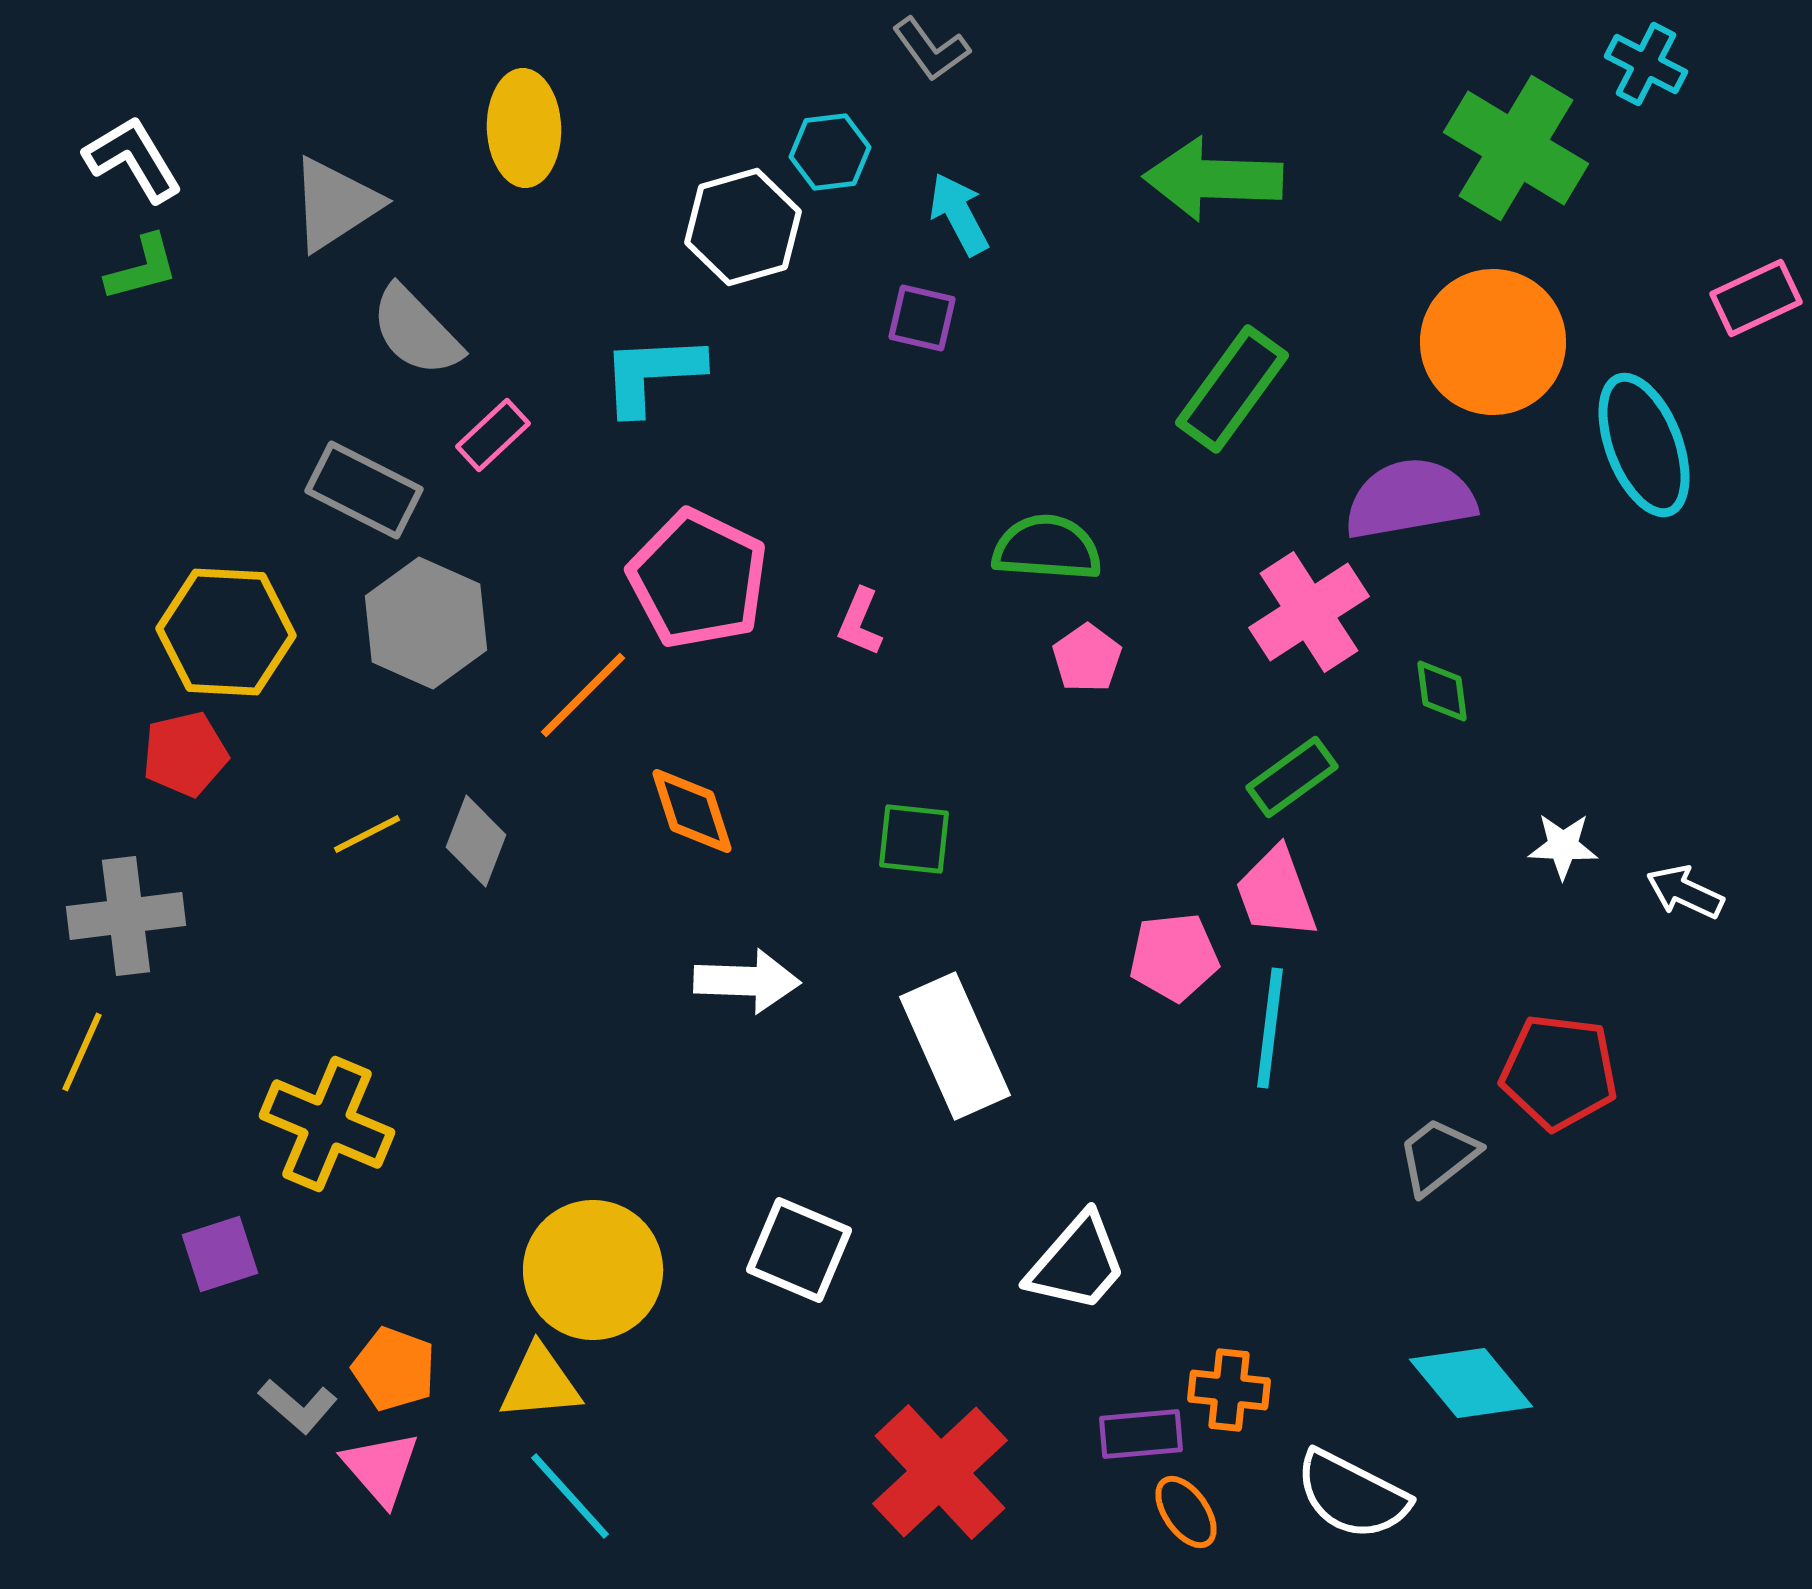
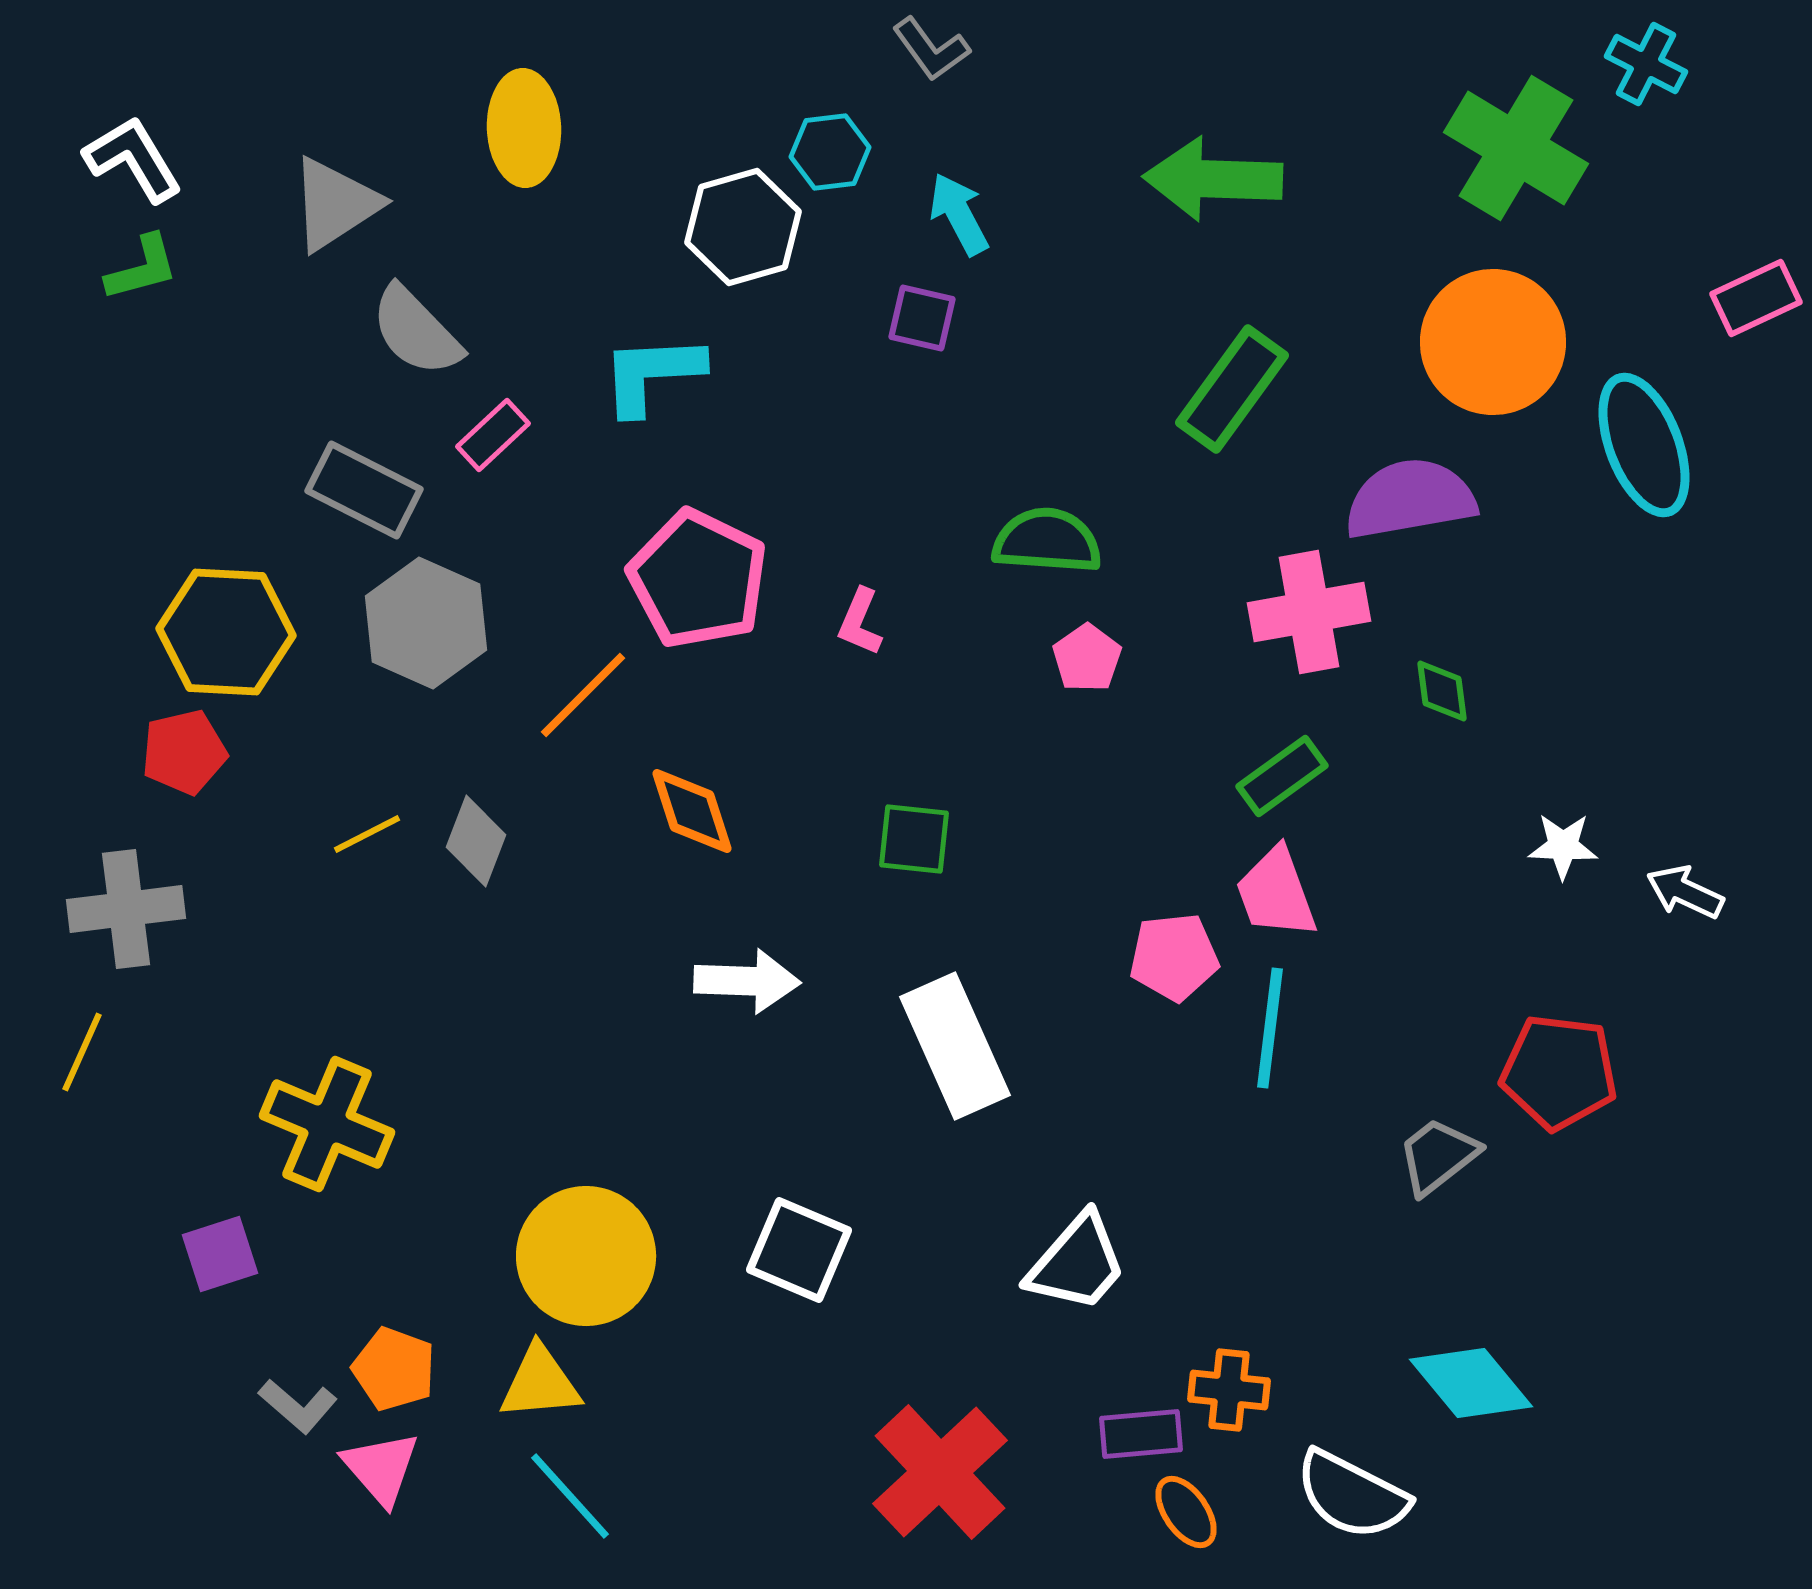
green semicircle at (1047, 548): moved 7 px up
pink cross at (1309, 612): rotated 23 degrees clockwise
red pentagon at (185, 754): moved 1 px left, 2 px up
green rectangle at (1292, 777): moved 10 px left, 1 px up
gray cross at (126, 916): moved 7 px up
yellow circle at (593, 1270): moved 7 px left, 14 px up
